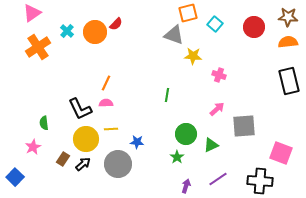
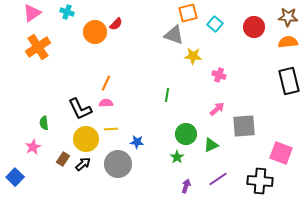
cyan cross: moved 19 px up; rotated 24 degrees counterclockwise
